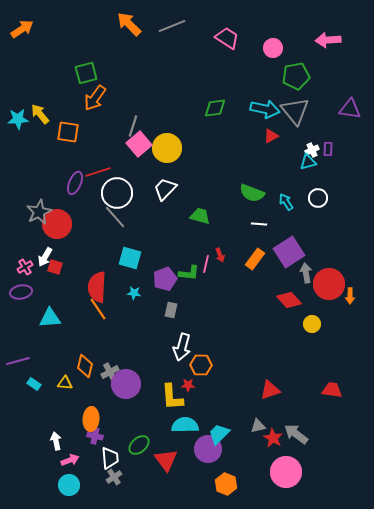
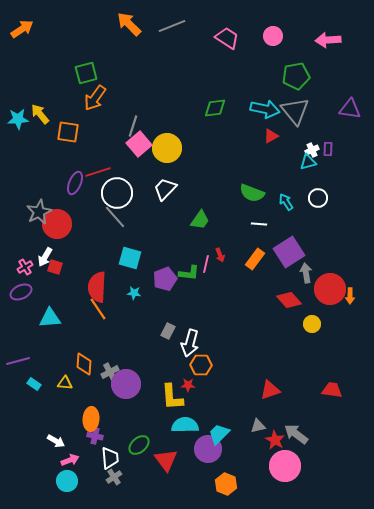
pink circle at (273, 48): moved 12 px up
green trapezoid at (200, 216): moved 4 px down; rotated 110 degrees clockwise
red circle at (329, 284): moved 1 px right, 5 px down
purple ellipse at (21, 292): rotated 15 degrees counterclockwise
gray rectangle at (171, 310): moved 3 px left, 21 px down; rotated 14 degrees clockwise
white arrow at (182, 347): moved 8 px right, 4 px up
orange diamond at (85, 366): moved 1 px left, 2 px up; rotated 10 degrees counterclockwise
red star at (273, 438): moved 2 px right, 2 px down
white arrow at (56, 441): rotated 132 degrees clockwise
pink circle at (286, 472): moved 1 px left, 6 px up
cyan circle at (69, 485): moved 2 px left, 4 px up
